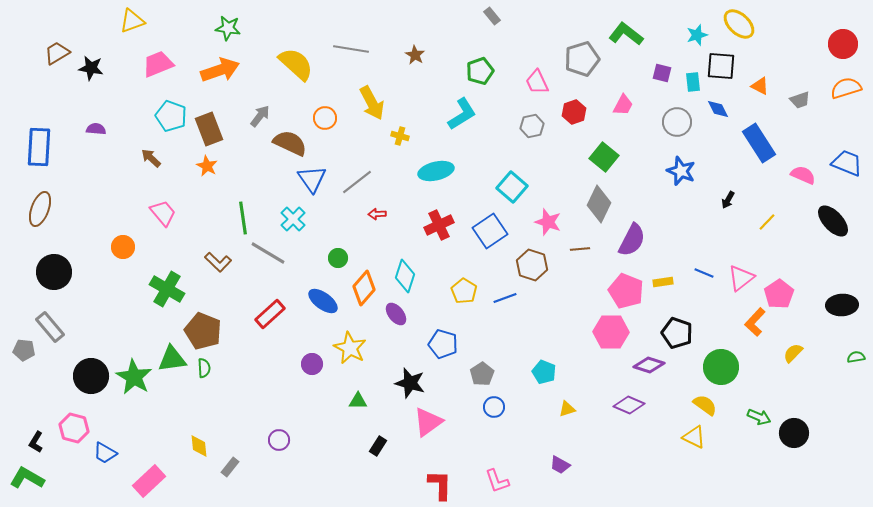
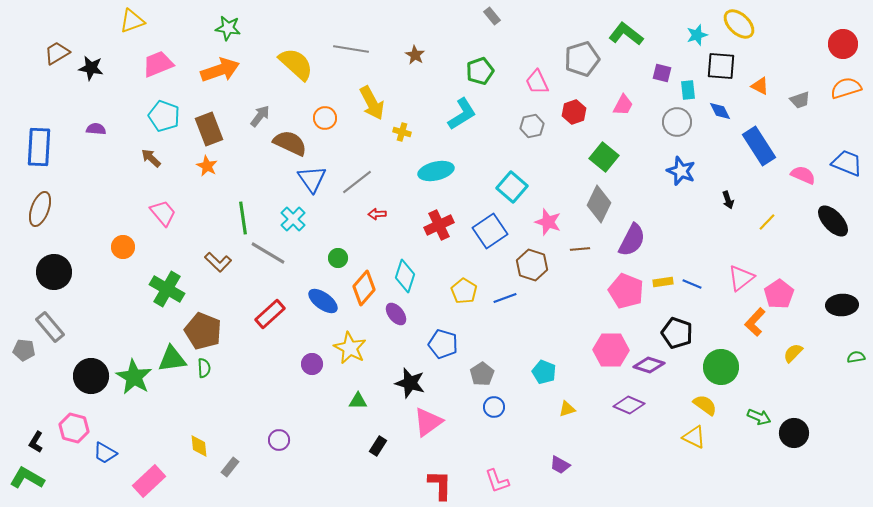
cyan rectangle at (693, 82): moved 5 px left, 8 px down
blue diamond at (718, 109): moved 2 px right, 2 px down
cyan pentagon at (171, 116): moved 7 px left
yellow cross at (400, 136): moved 2 px right, 4 px up
blue rectangle at (759, 143): moved 3 px down
black arrow at (728, 200): rotated 48 degrees counterclockwise
blue line at (704, 273): moved 12 px left, 11 px down
pink hexagon at (611, 332): moved 18 px down
